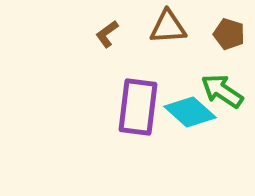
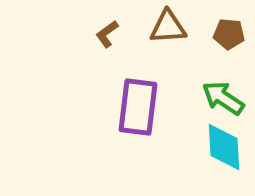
brown pentagon: rotated 12 degrees counterclockwise
green arrow: moved 1 px right, 7 px down
cyan diamond: moved 34 px right, 35 px down; rotated 45 degrees clockwise
